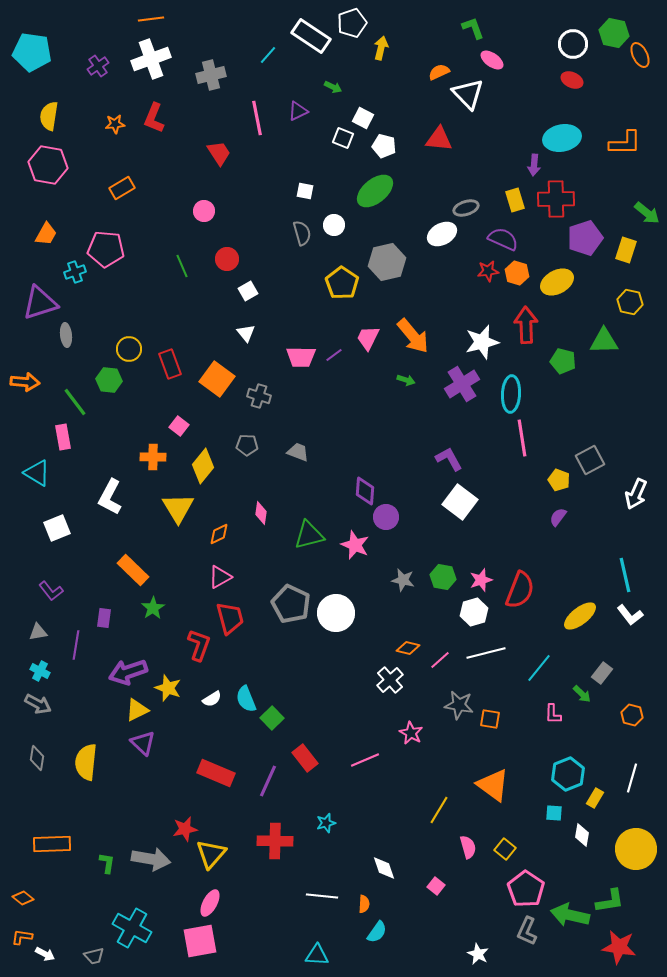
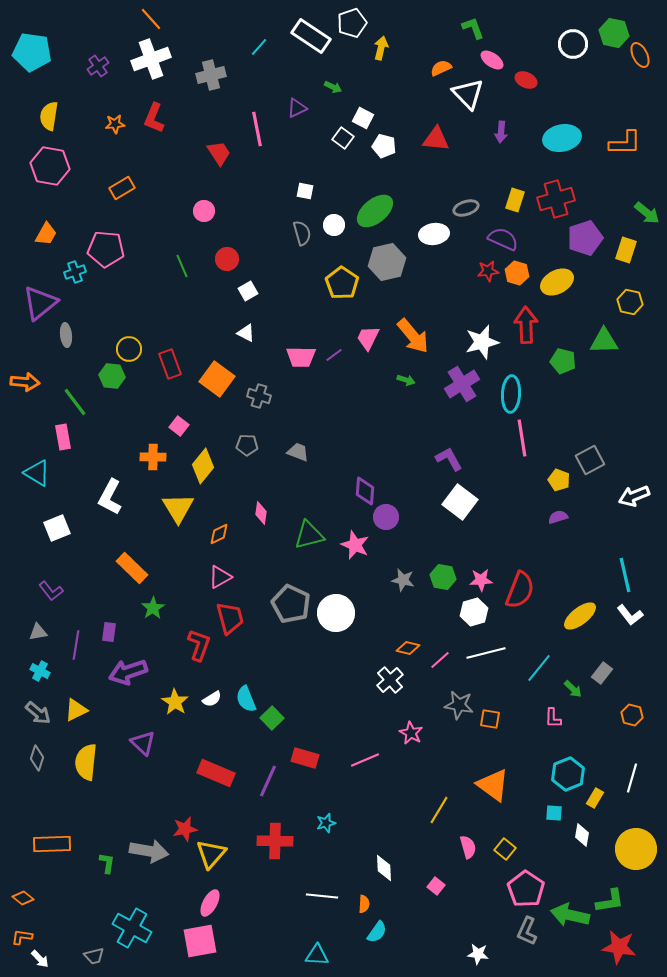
orange line at (151, 19): rotated 55 degrees clockwise
cyan line at (268, 55): moved 9 px left, 8 px up
orange semicircle at (439, 72): moved 2 px right, 4 px up
red ellipse at (572, 80): moved 46 px left
purple triangle at (298, 111): moved 1 px left, 3 px up
pink line at (257, 118): moved 11 px down
white square at (343, 138): rotated 15 degrees clockwise
red triangle at (439, 139): moved 3 px left
pink hexagon at (48, 165): moved 2 px right, 1 px down
purple arrow at (534, 165): moved 33 px left, 33 px up
green ellipse at (375, 191): moved 20 px down
red cross at (556, 199): rotated 15 degrees counterclockwise
yellow rectangle at (515, 200): rotated 35 degrees clockwise
white ellipse at (442, 234): moved 8 px left; rotated 20 degrees clockwise
purple triangle at (40, 303): rotated 21 degrees counterclockwise
white triangle at (246, 333): rotated 24 degrees counterclockwise
green hexagon at (109, 380): moved 3 px right, 4 px up
white arrow at (636, 494): moved 2 px left, 2 px down; rotated 44 degrees clockwise
purple semicircle at (558, 517): rotated 36 degrees clockwise
orange rectangle at (133, 570): moved 1 px left, 2 px up
pink star at (481, 580): rotated 15 degrees clockwise
purple rectangle at (104, 618): moved 5 px right, 14 px down
yellow star at (168, 688): moved 7 px right, 14 px down; rotated 12 degrees clockwise
green arrow at (582, 694): moved 9 px left, 5 px up
gray arrow at (38, 704): moved 9 px down; rotated 12 degrees clockwise
yellow triangle at (137, 710): moved 61 px left
pink L-shape at (553, 714): moved 4 px down
gray diamond at (37, 758): rotated 10 degrees clockwise
red rectangle at (305, 758): rotated 36 degrees counterclockwise
gray arrow at (151, 859): moved 2 px left, 8 px up
white diamond at (384, 868): rotated 16 degrees clockwise
white arrow at (45, 954): moved 5 px left, 5 px down; rotated 18 degrees clockwise
white star at (478, 954): rotated 20 degrees counterclockwise
